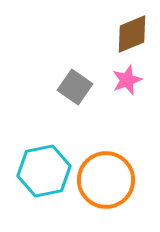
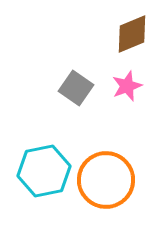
pink star: moved 6 px down
gray square: moved 1 px right, 1 px down
